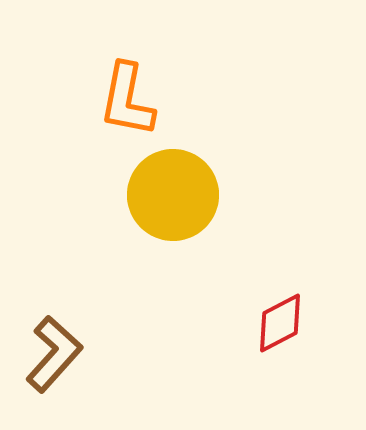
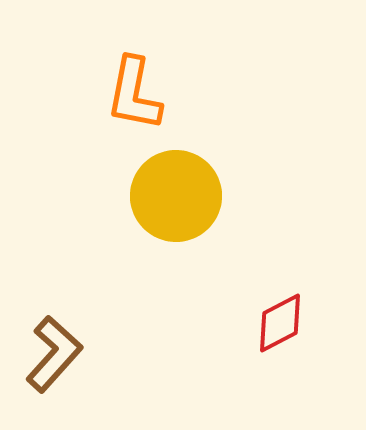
orange L-shape: moved 7 px right, 6 px up
yellow circle: moved 3 px right, 1 px down
